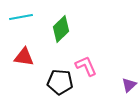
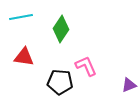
green diamond: rotated 12 degrees counterclockwise
purple triangle: rotated 21 degrees clockwise
